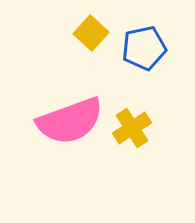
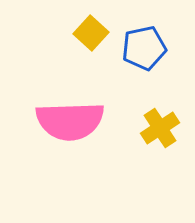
pink semicircle: rotated 18 degrees clockwise
yellow cross: moved 28 px right
